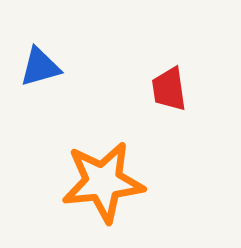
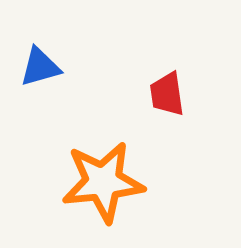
red trapezoid: moved 2 px left, 5 px down
